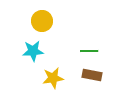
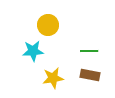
yellow circle: moved 6 px right, 4 px down
brown rectangle: moved 2 px left
